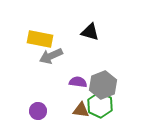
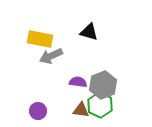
black triangle: moved 1 px left
